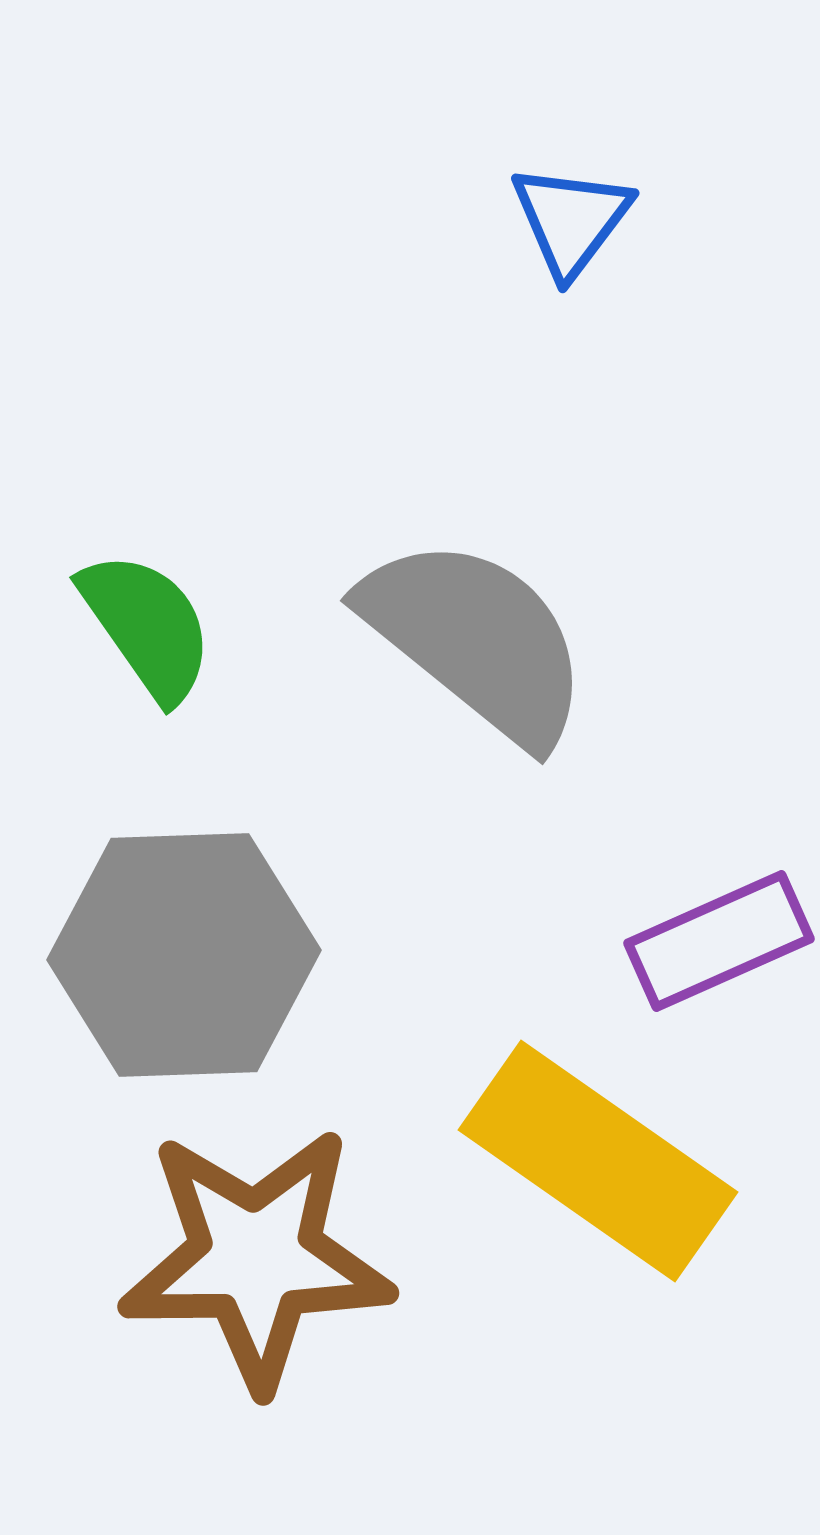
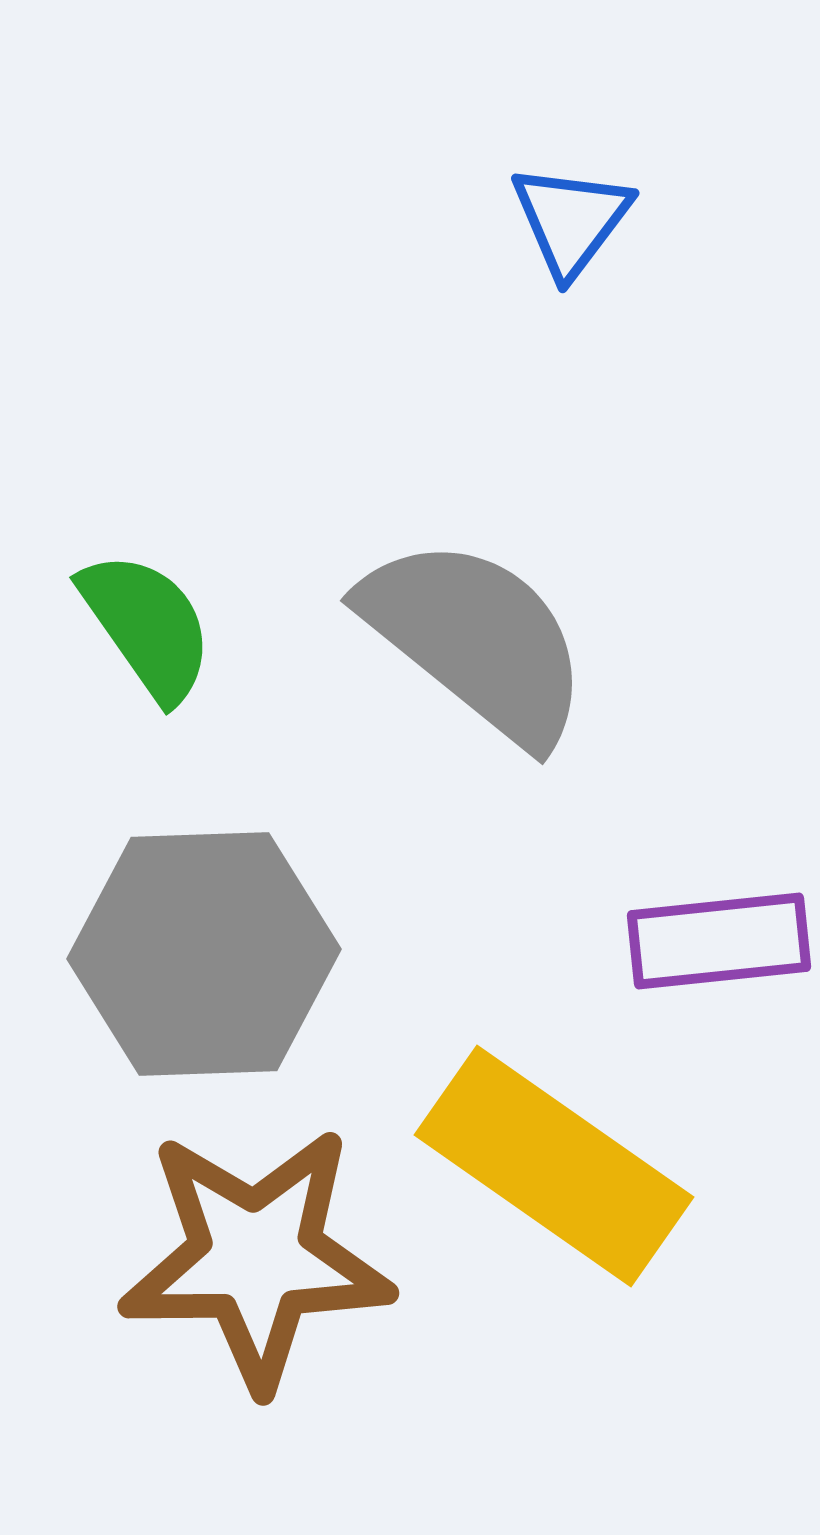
purple rectangle: rotated 18 degrees clockwise
gray hexagon: moved 20 px right, 1 px up
yellow rectangle: moved 44 px left, 5 px down
